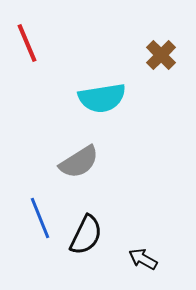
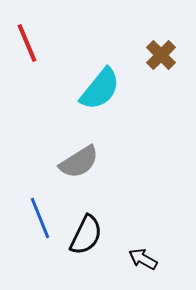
cyan semicircle: moved 2 px left, 9 px up; rotated 42 degrees counterclockwise
